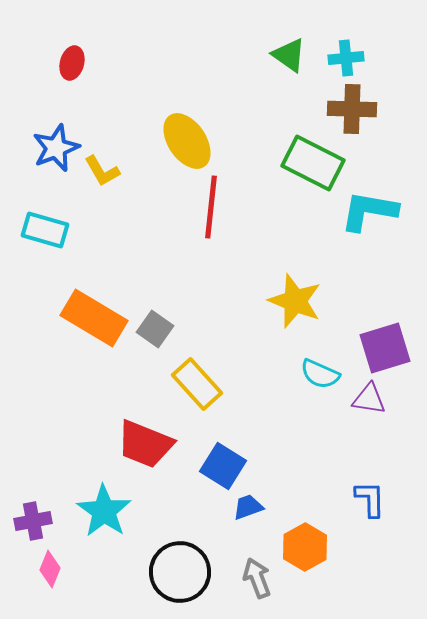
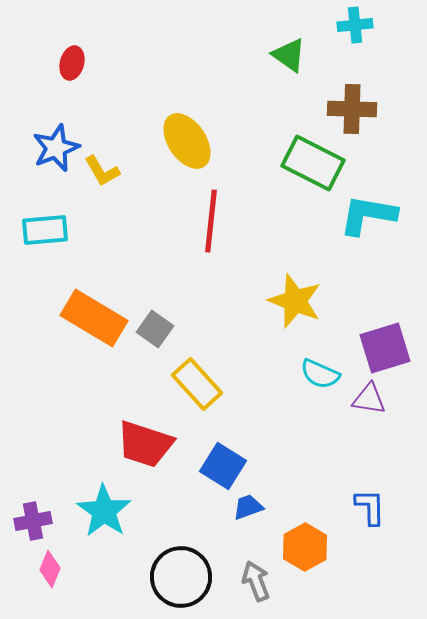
cyan cross: moved 9 px right, 33 px up
red line: moved 14 px down
cyan L-shape: moved 1 px left, 4 px down
cyan rectangle: rotated 21 degrees counterclockwise
red trapezoid: rotated 4 degrees counterclockwise
blue L-shape: moved 8 px down
black circle: moved 1 px right, 5 px down
gray arrow: moved 1 px left, 3 px down
